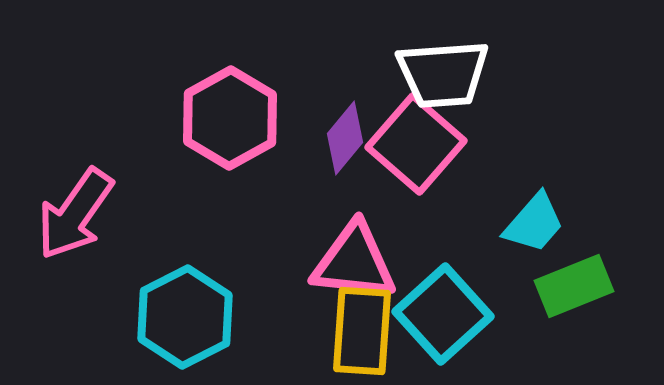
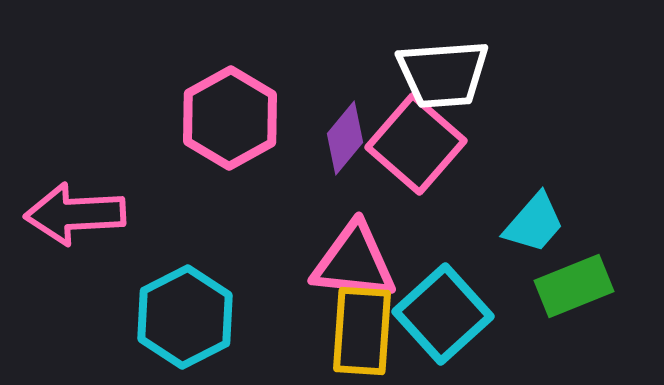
pink arrow: rotated 52 degrees clockwise
